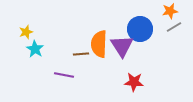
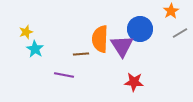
orange star: moved 1 px right; rotated 21 degrees counterclockwise
gray line: moved 6 px right, 6 px down
orange semicircle: moved 1 px right, 5 px up
